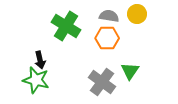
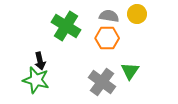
black arrow: moved 1 px down
